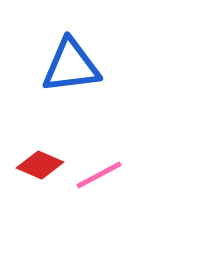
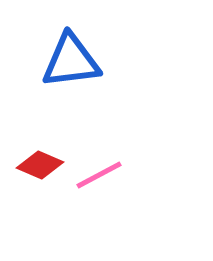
blue triangle: moved 5 px up
